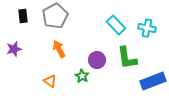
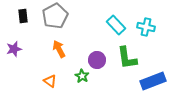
cyan cross: moved 1 px left, 1 px up
